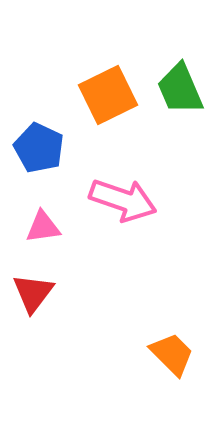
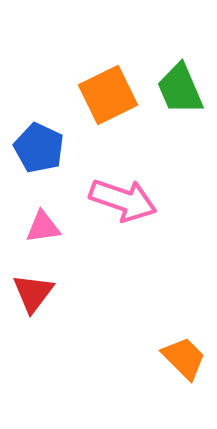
orange trapezoid: moved 12 px right, 4 px down
